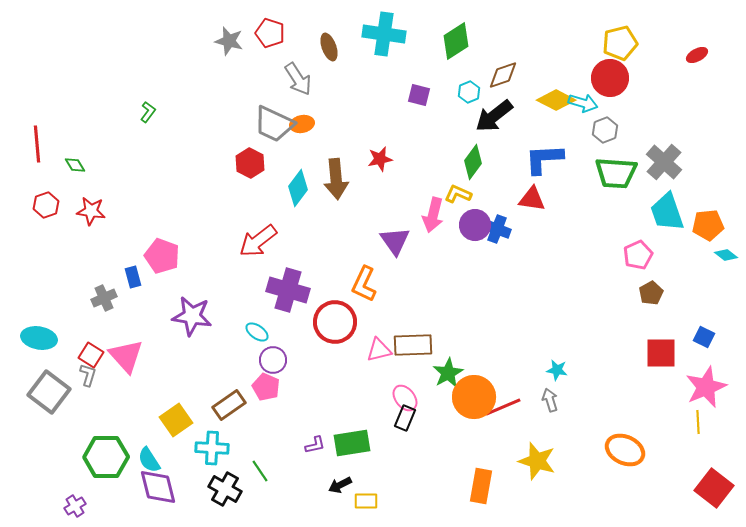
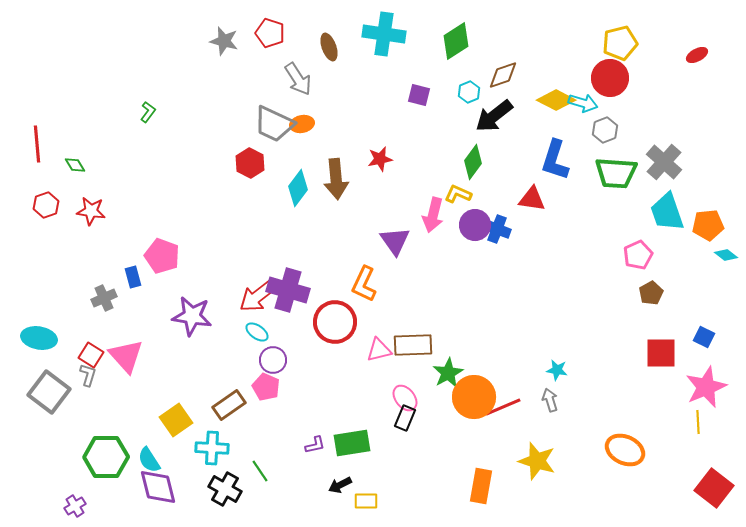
gray star at (229, 41): moved 5 px left
blue L-shape at (544, 159): moved 11 px right, 1 px down; rotated 69 degrees counterclockwise
red arrow at (258, 241): moved 55 px down
